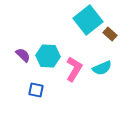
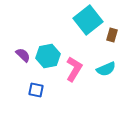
brown rectangle: moved 2 px right, 1 px down; rotated 64 degrees clockwise
cyan hexagon: rotated 15 degrees counterclockwise
cyan semicircle: moved 4 px right, 1 px down
